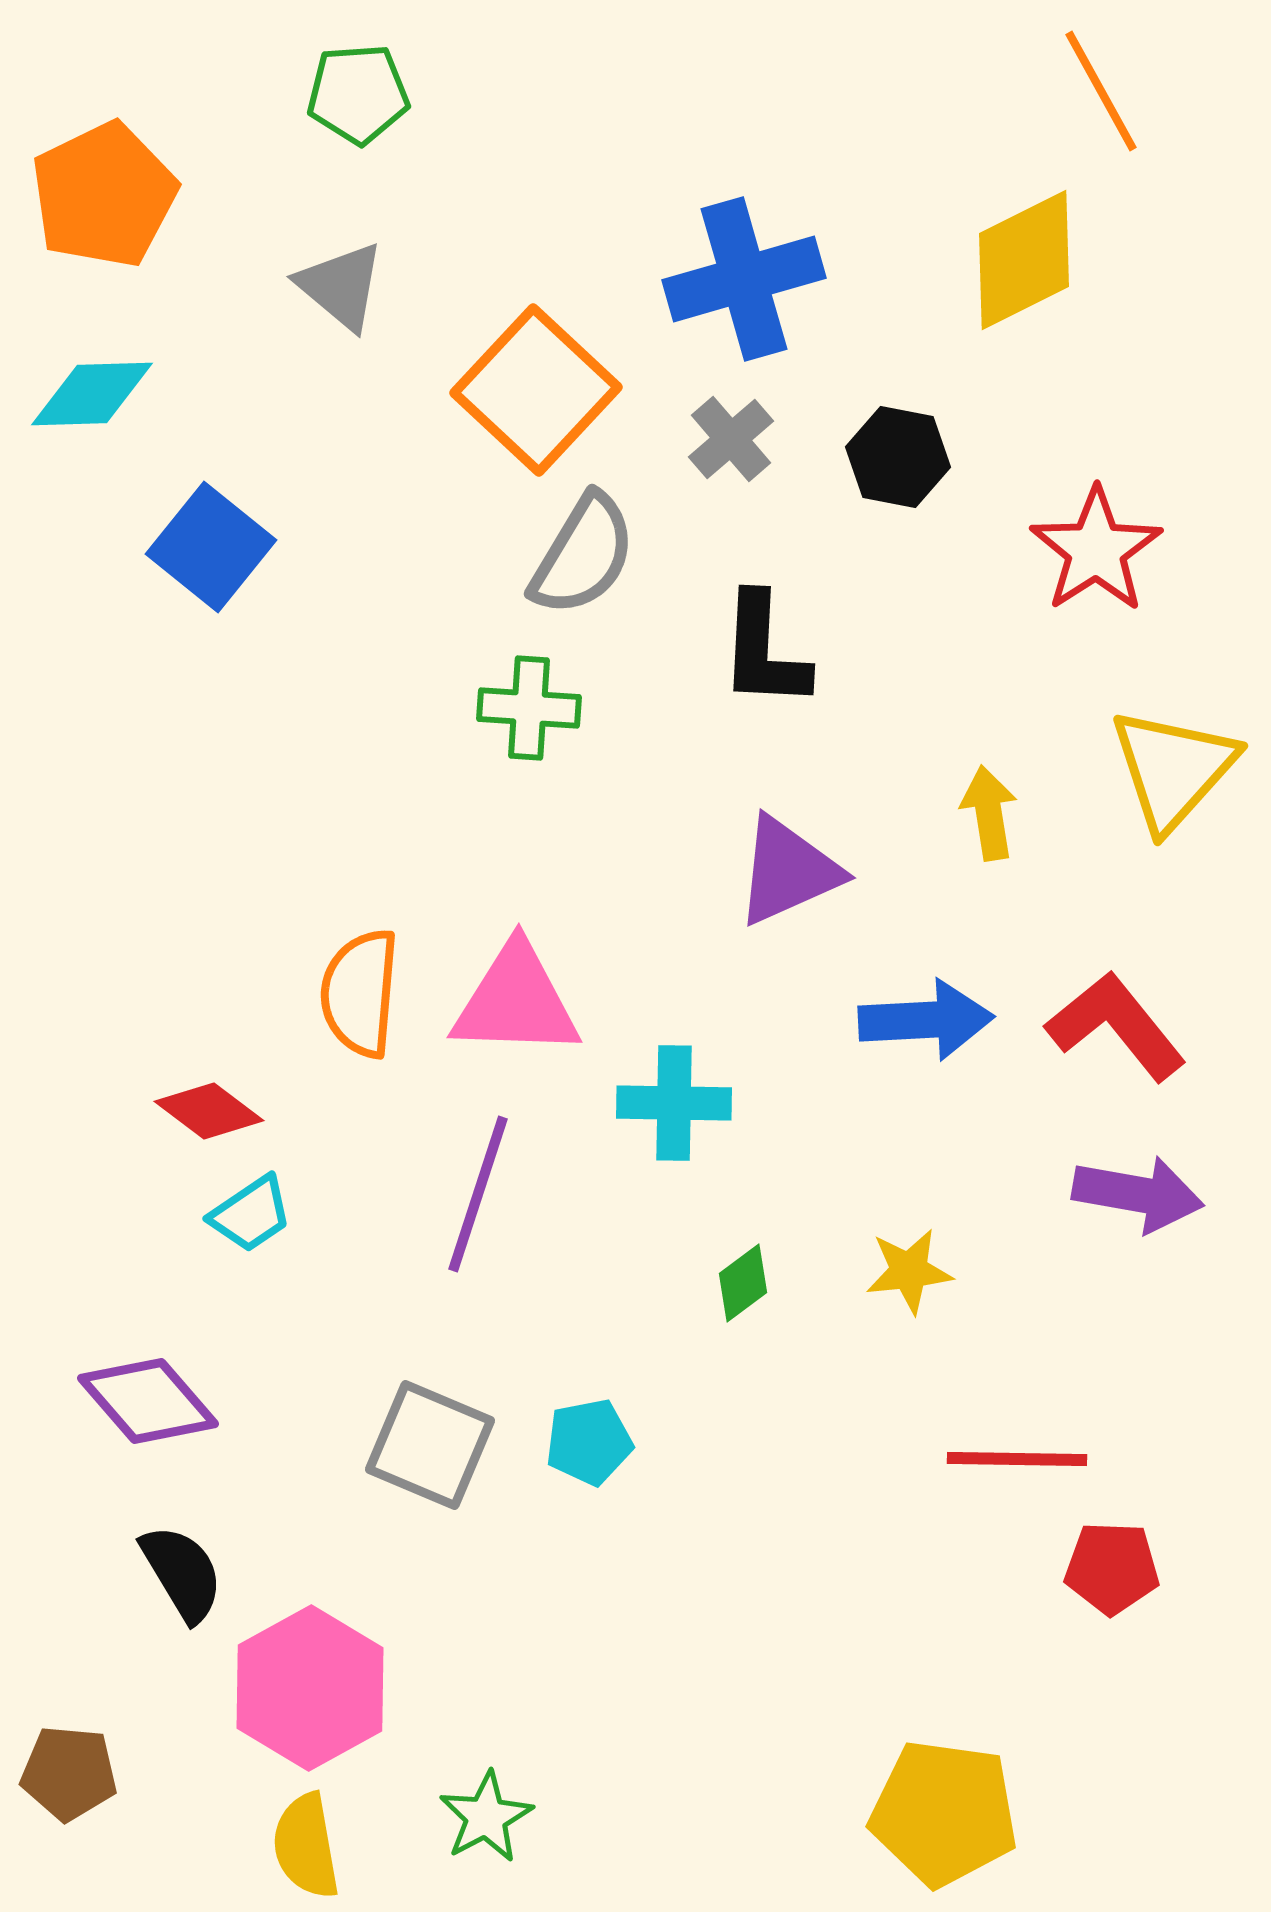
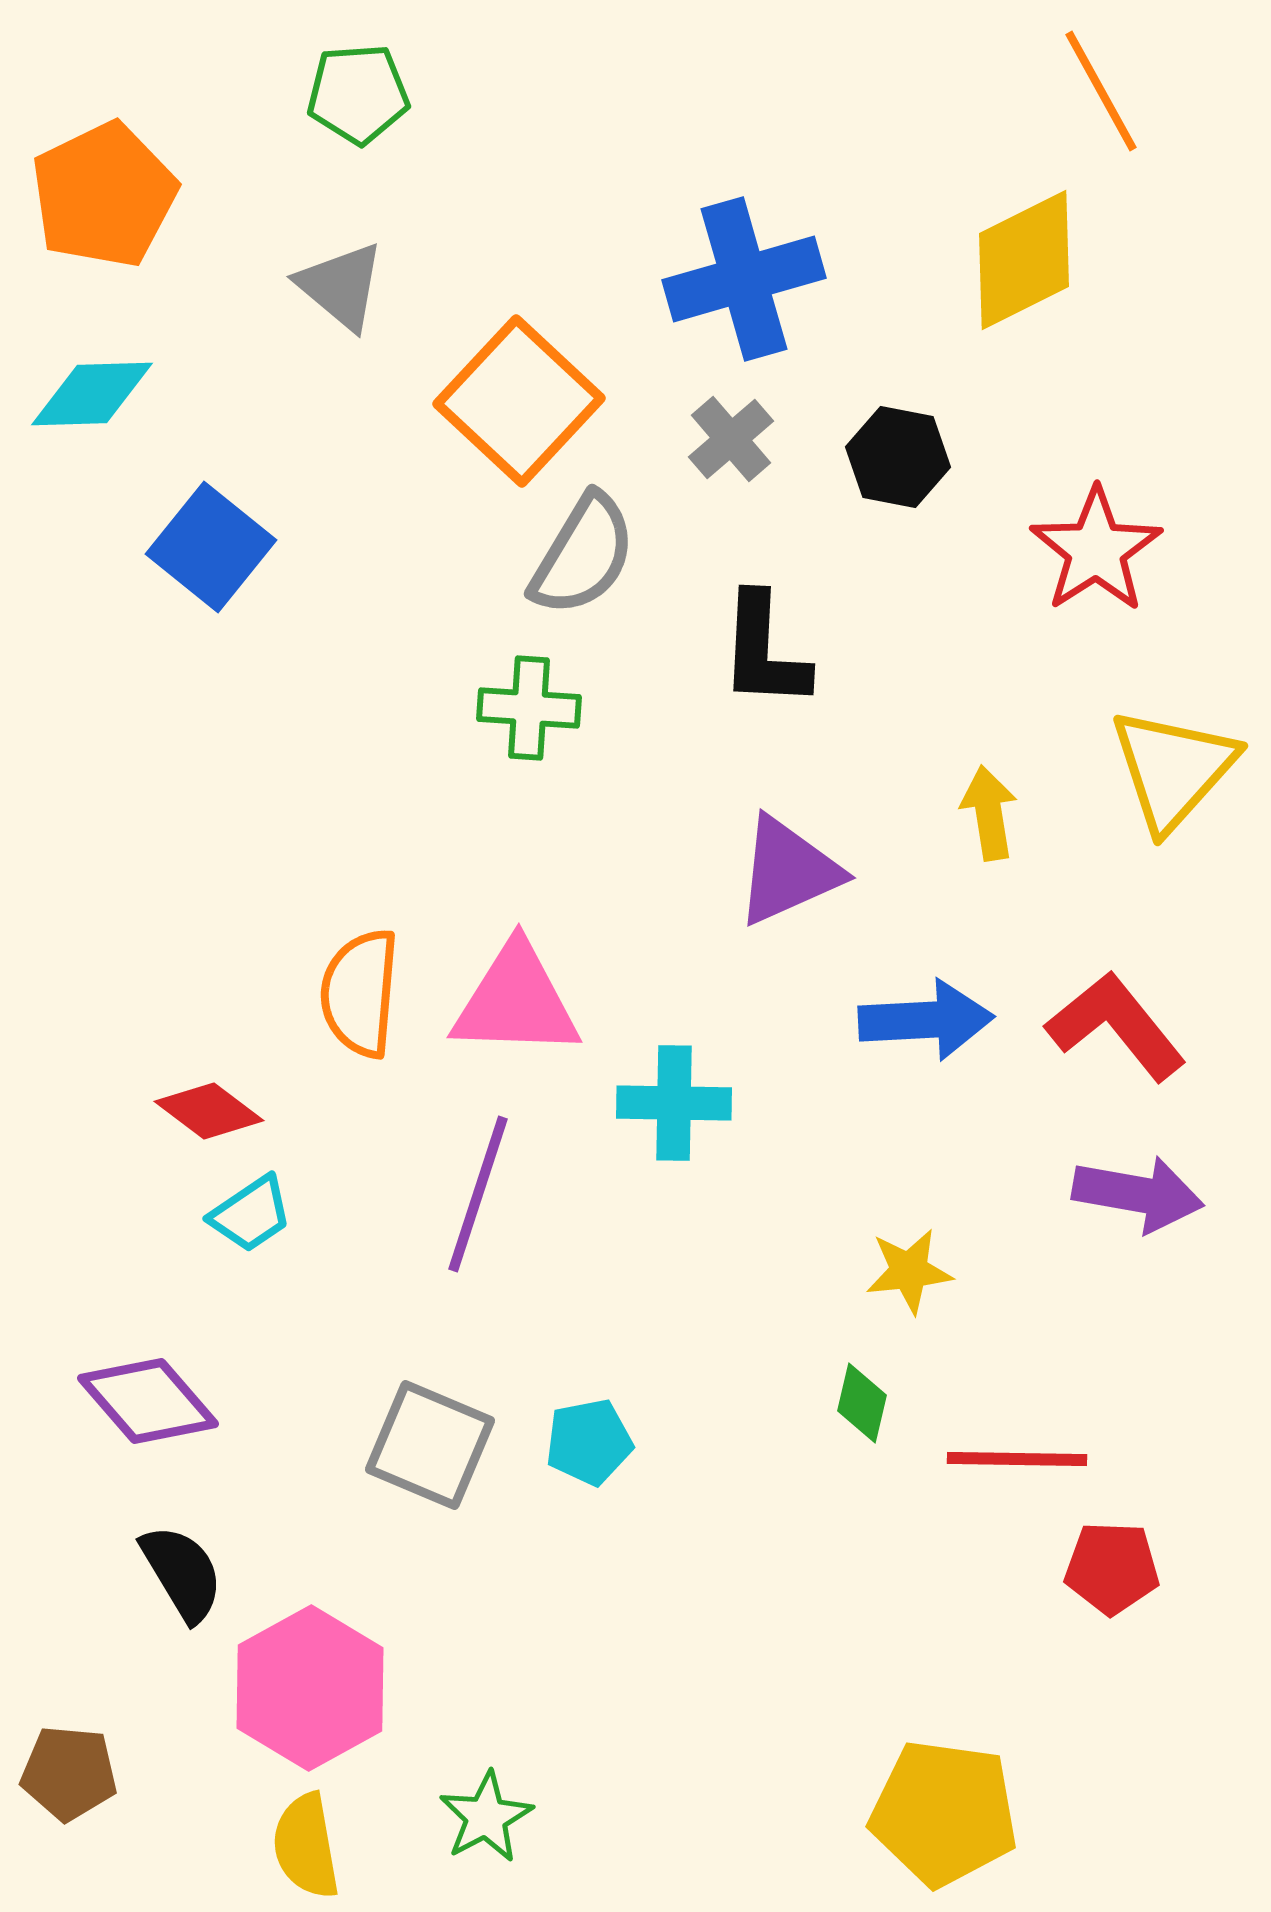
orange square: moved 17 px left, 11 px down
green diamond: moved 119 px right, 120 px down; rotated 40 degrees counterclockwise
